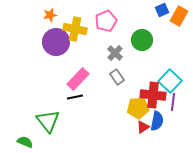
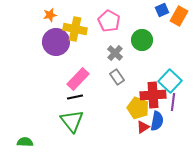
pink pentagon: moved 3 px right; rotated 20 degrees counterclockwise
red cross: rotated 10 degrees counterclockwise
yellow pentagon: rotated 25 degrees clockwise
green triangle: moved 24 px right
green semicircle: rotated 21 degrees counterclockwise
